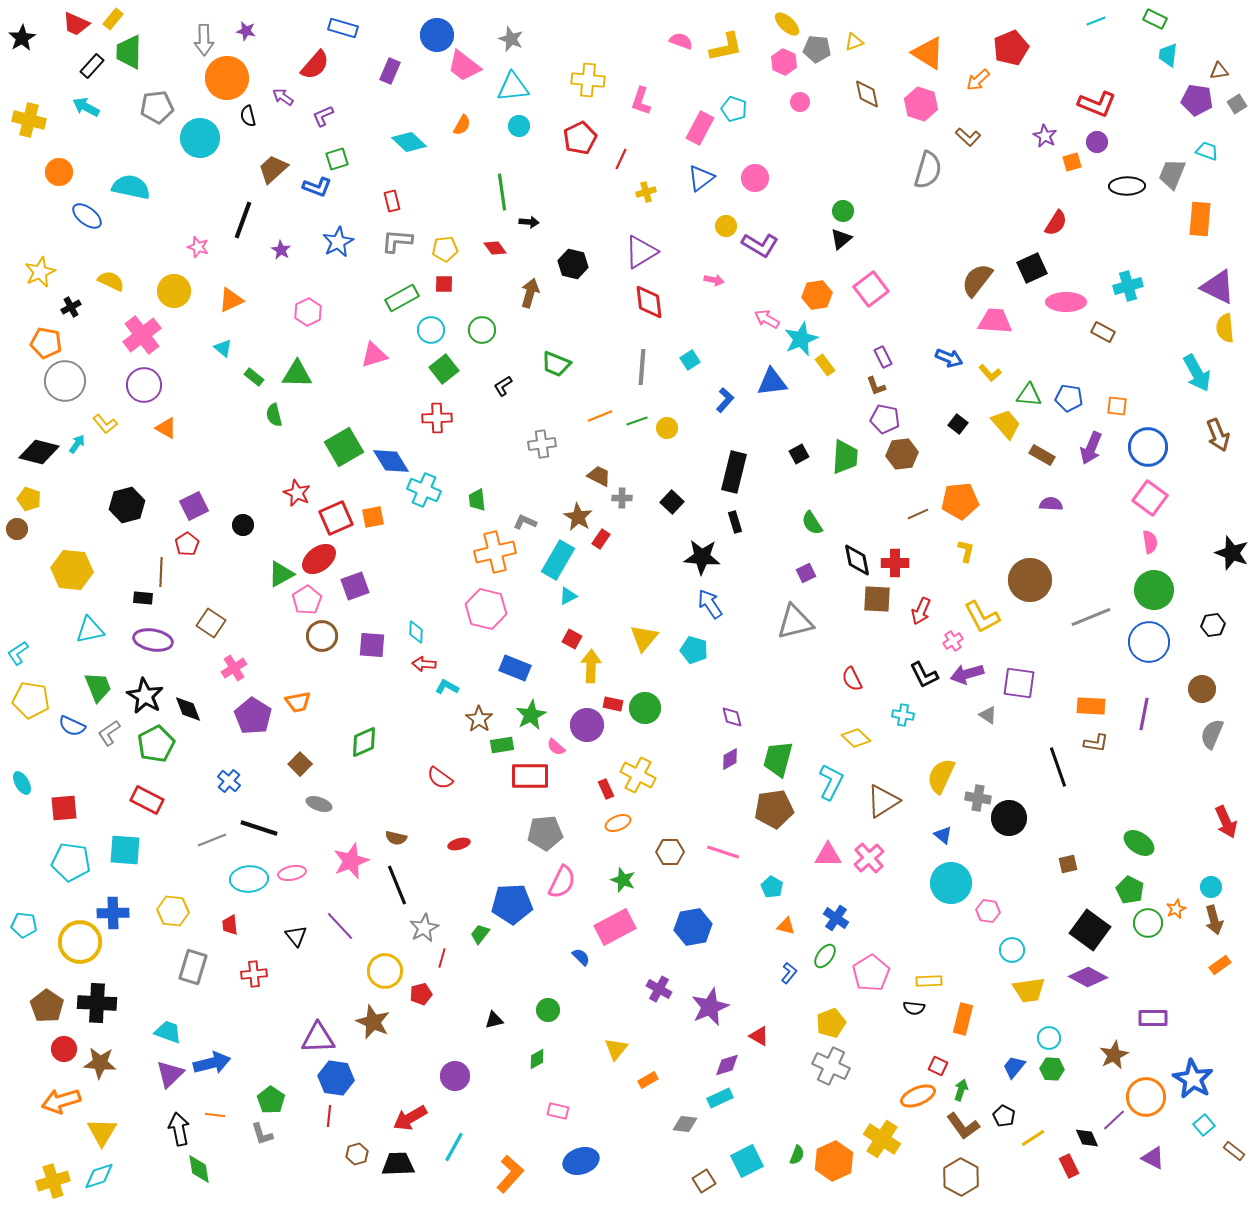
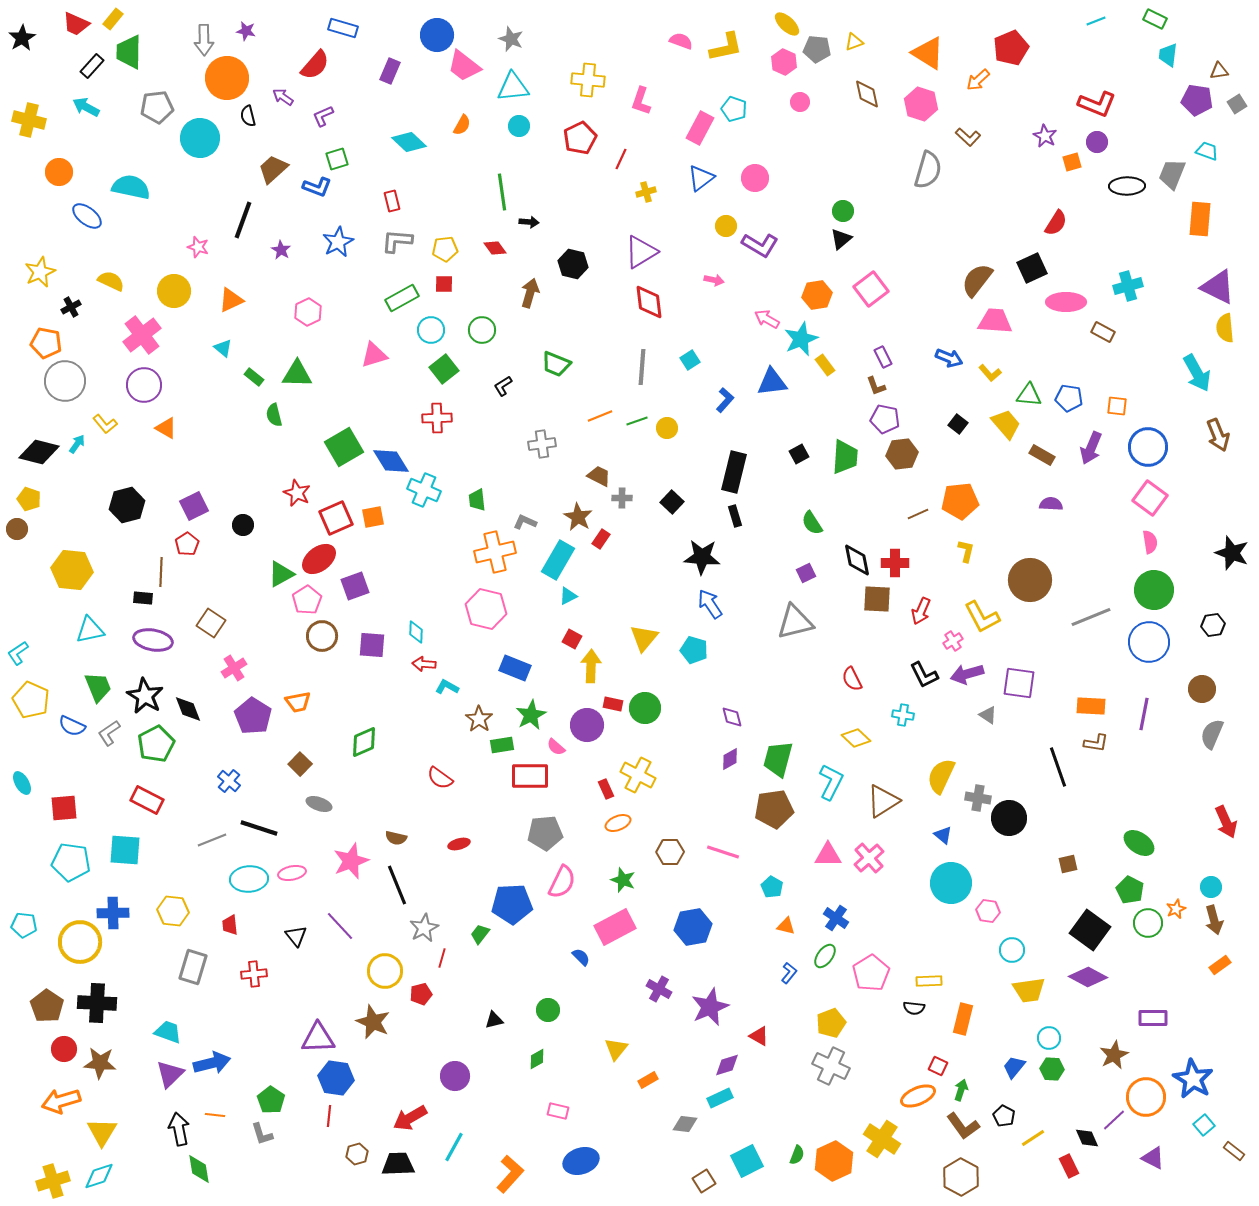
black rectangle at (735, 522): moved 6 px up
yellow pentagon at (31, 700): rotated 15 degrees clockwise
